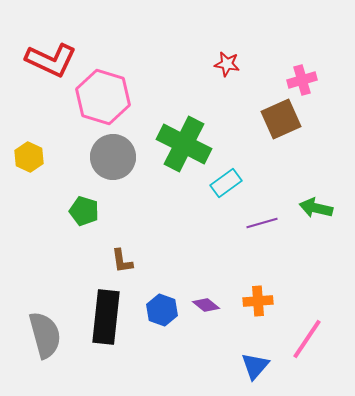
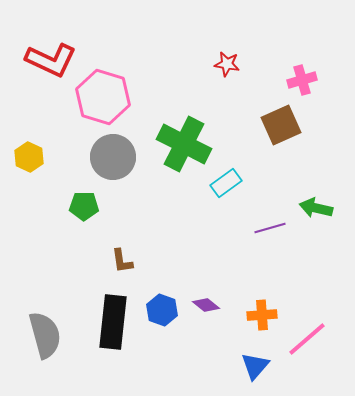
brown square: moved 6 px down
green pentagon: moved 5 px up; rotated 16 degrees counterclockwise
purple line: moved 8 px right, 5 px down
orange cross: moved 4 px right, 14 px down
black rectangle: moved 7 px right, 5 px down
pink line: rotated 15 degrees clockwise
